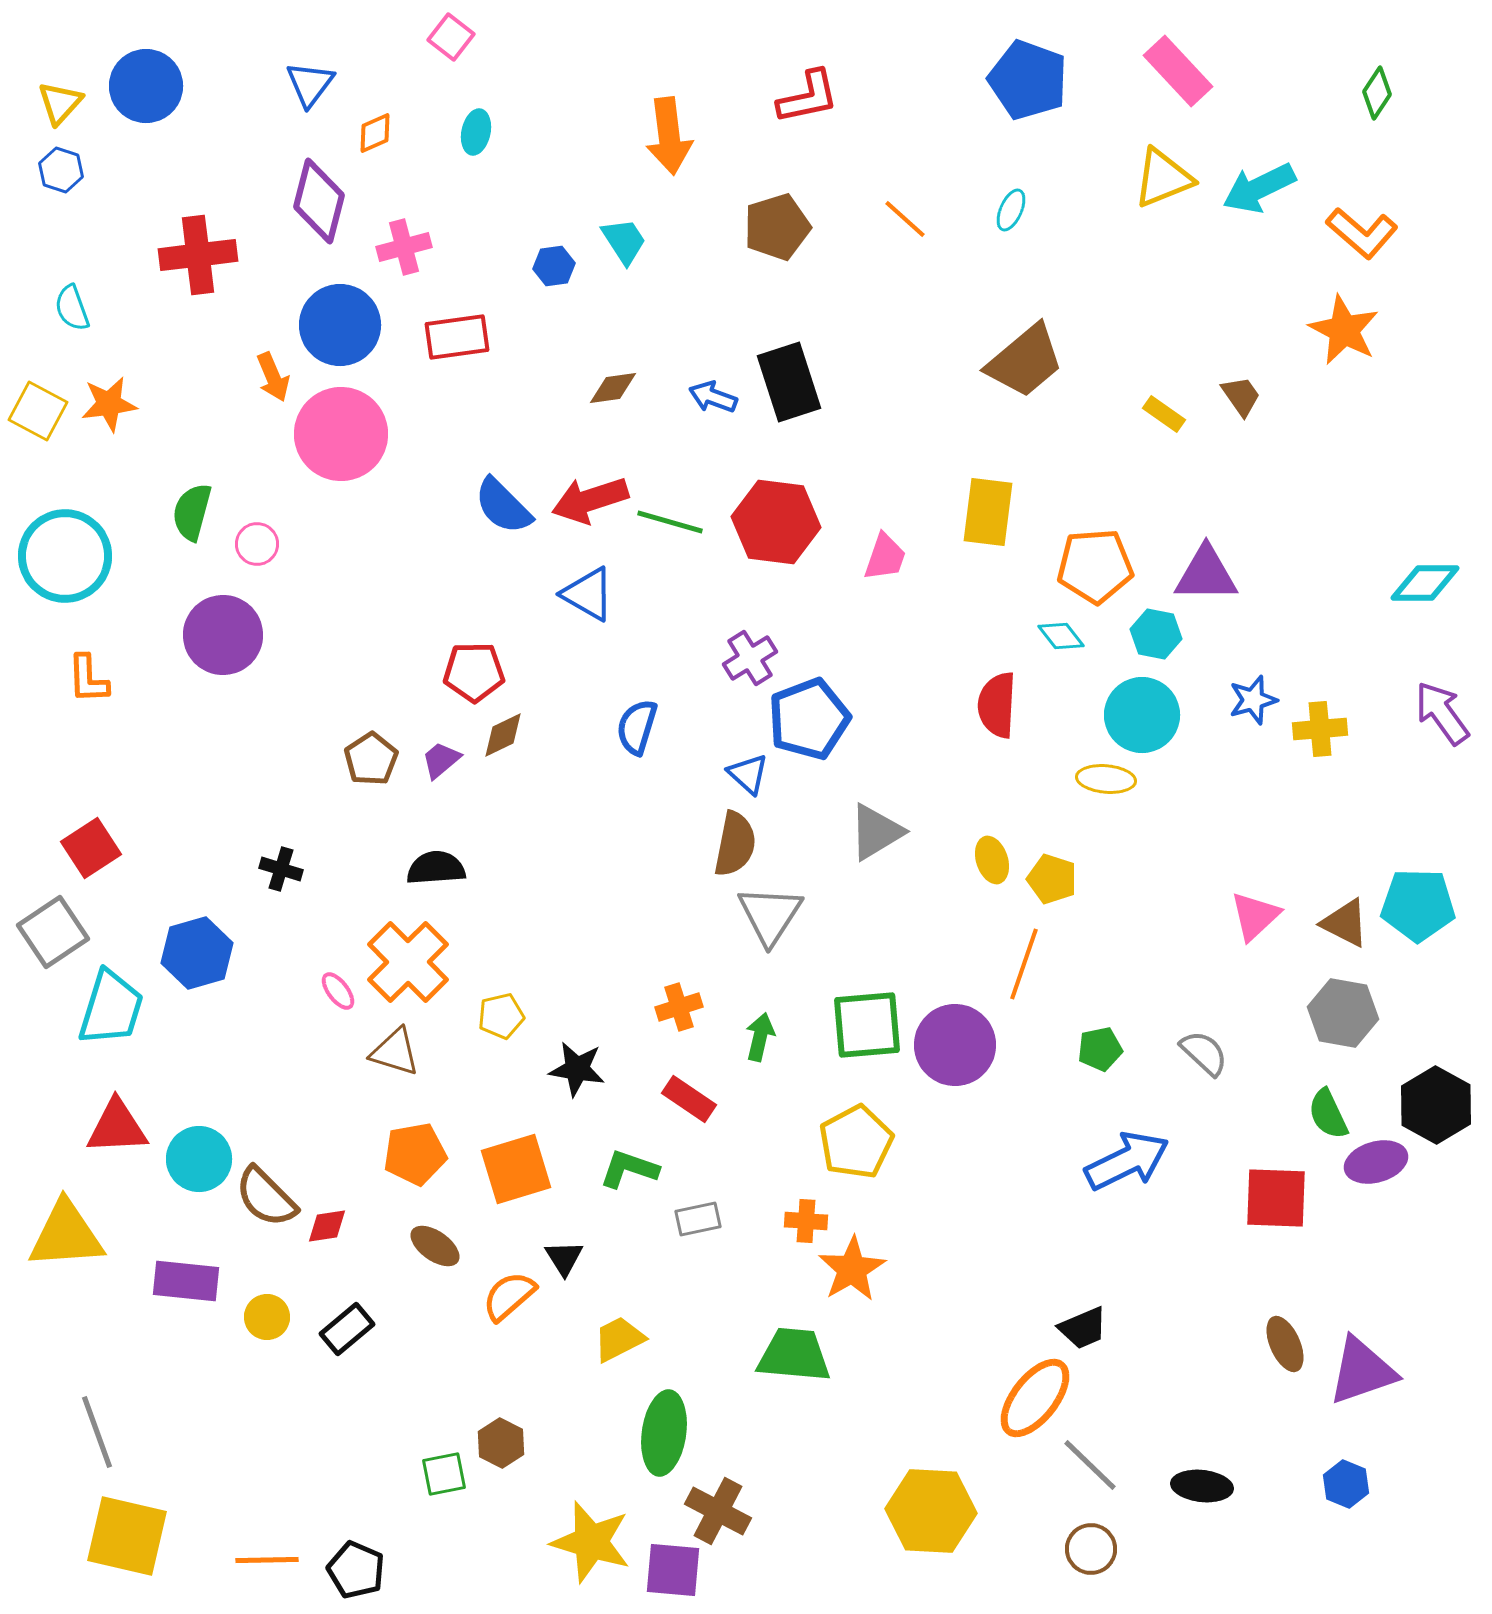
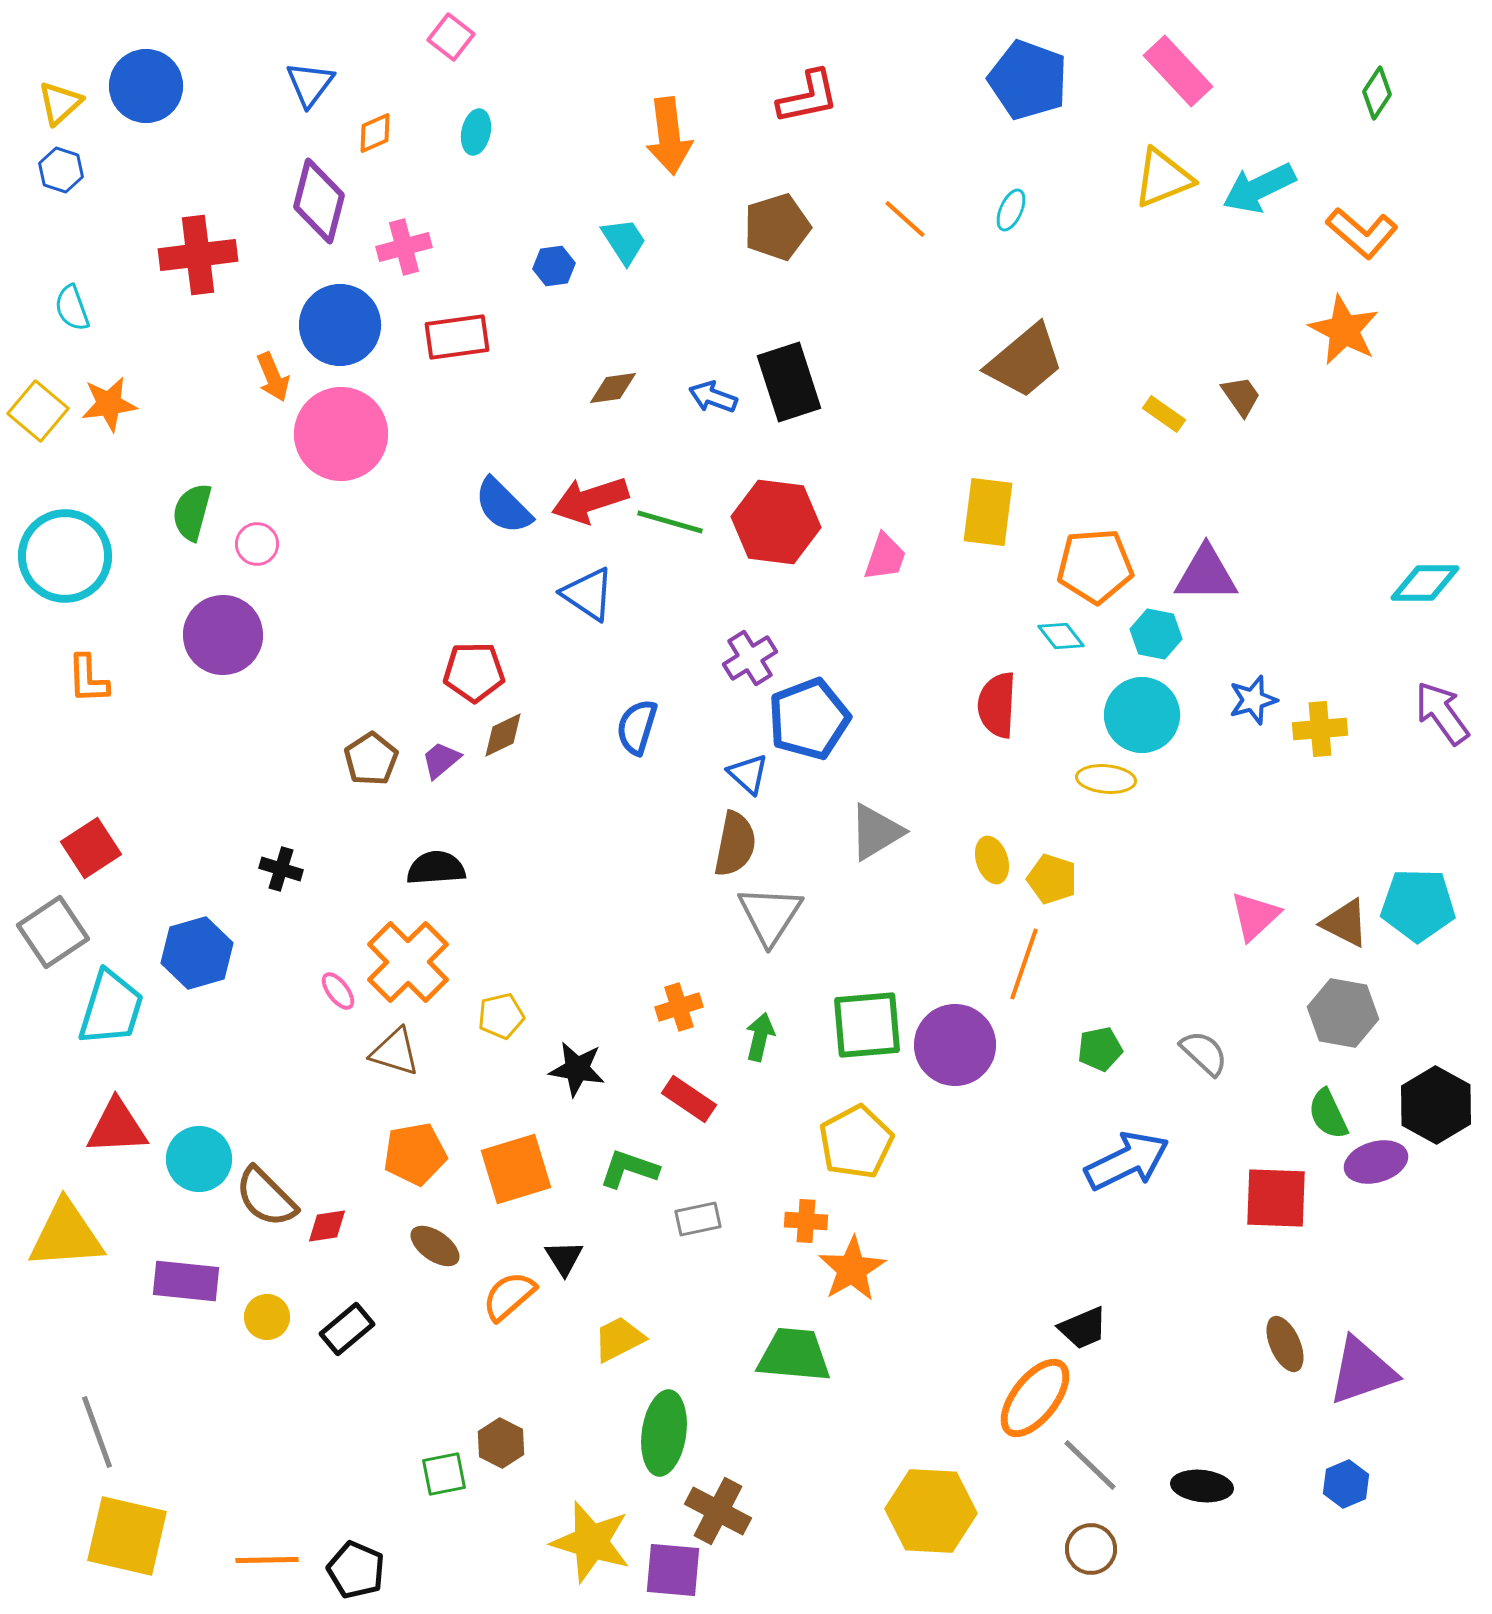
yellow triangle at (60, 103): rotated 6 degrees clockwise
yellow square at (38, 411): rotated 12 degrees clockwise
blue triangle at (588, 594): rotated 4 degrees clockwise
blue hexagon at (1346, 1484): rotated 15 degrees clockwise
